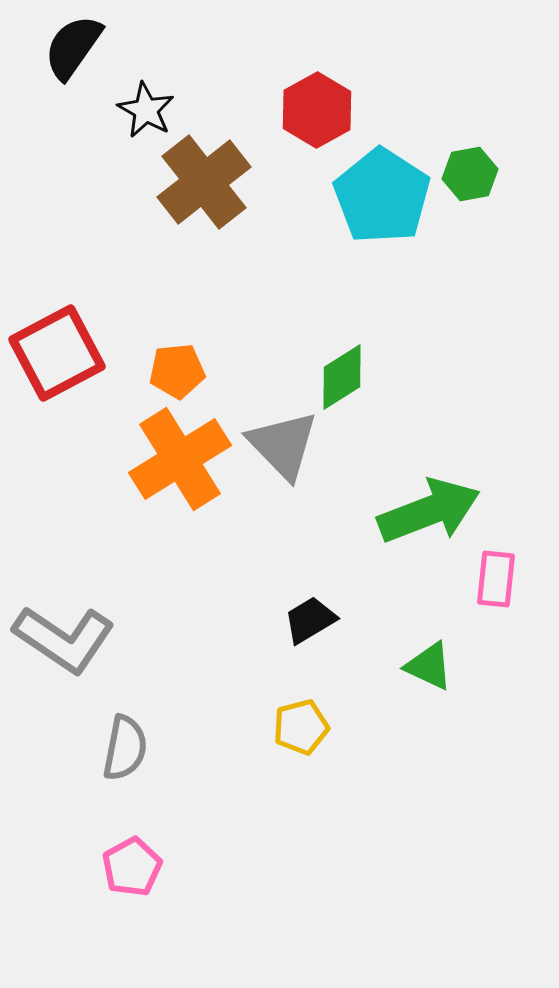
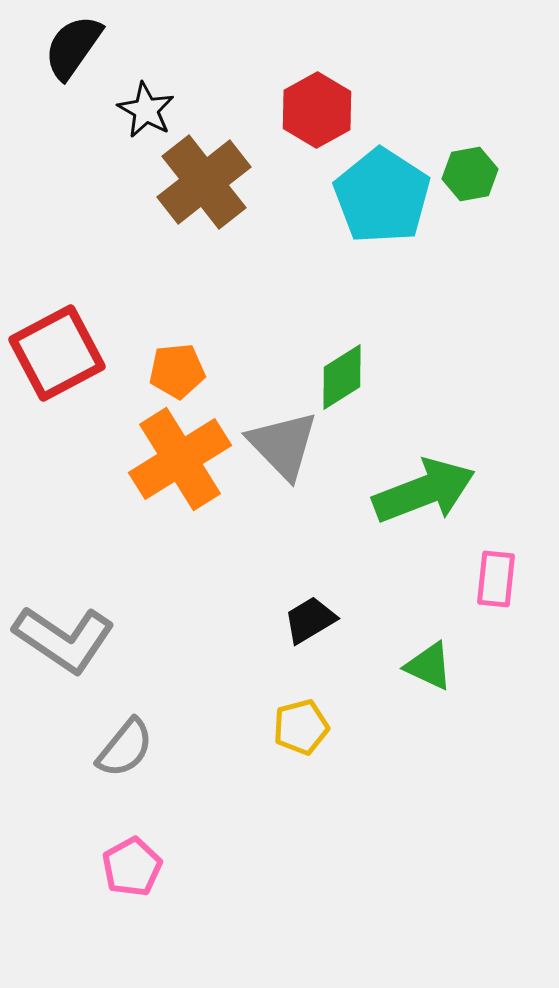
green arrow: moved 5 px left, 20 px up
gray semicircle: rotated 28 degrees clockwise
